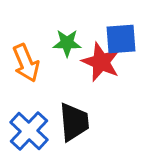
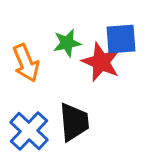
green star: rotated 12 degrees counterclockwise
